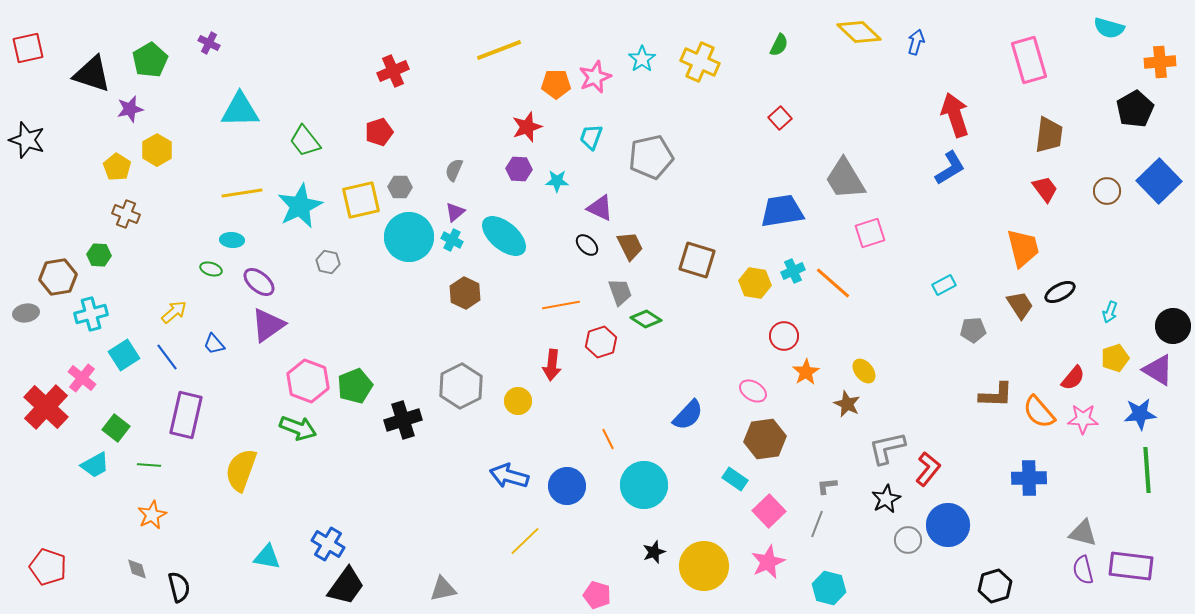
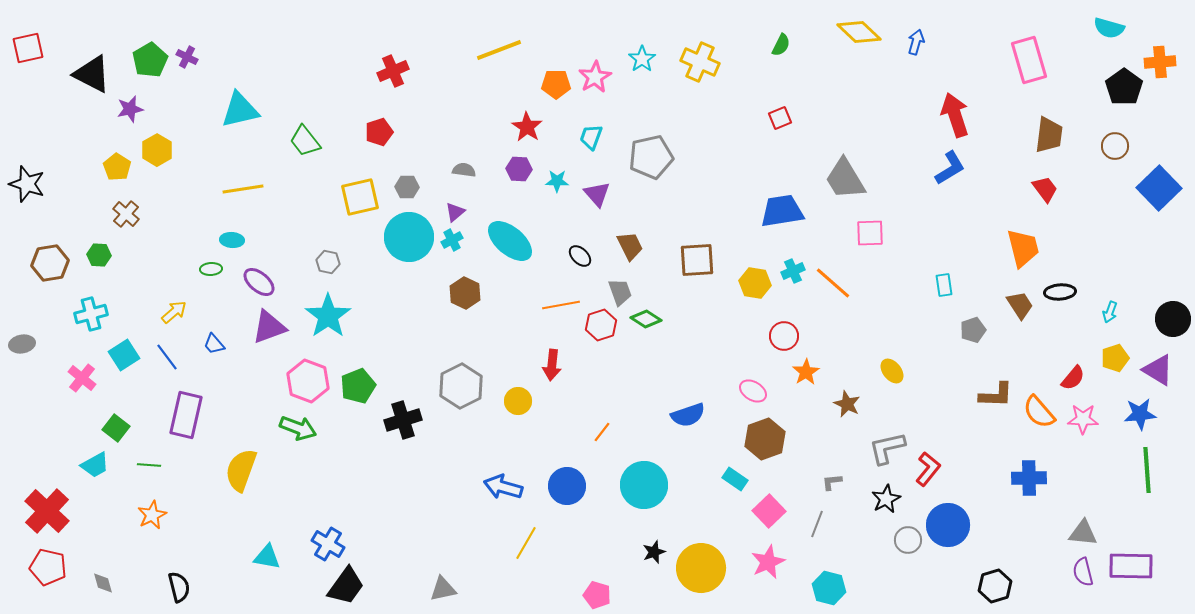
purple cross at (209, 43): moved 22 px left, 14 px down
green semicircle at (779, 45): moved 2 px right
black triangle at (92, 74): rotated 9 degrees clockwise
pink star at (595, 77): rotated 8 degrees counterclockwise
black pentagon at (1135, 109): moved 11 px left, 22 px up; rotated 6 degrees counterclockwise
cyan triangle at (240, 110): rotated 12 degrees counterclockwise
red square at (780, 118): rotated 20 degrees clockwise
red star at (527, 127): rotated 20 degrees counterclockwise
black star at (27, 140): moved 44 px down
gray semicircle at (454, 170): moved 10 px right; rotated 75 degrees clockwise
blue square at (1159, 181): moved 7 px down
gray hexagon at (400, 187): moved 7 px right
brown circle at (1107, 191): moved 8 px right, 45 px up
yellow line at (242, 193): moved 1 px right, 4 px up
yellow square at (361, 200): moved 1 px left, 3 px up
cyan star at (300, 206): moved 28 px right, 110 px down; rotated 9 degrees counterclockwise
purple triangle at (600, 208): moved 3 px left, 14 px up; rotated 24 degrees clockwise
brown cross at (126, 214): rotated 20 degrees clockwise
pink square at (870, 233): rotated 16 degrees clockwise
cyan ellipse at (504, 236): moved 6 px right, 5 px down
cyan cross at (452, 240): rotated 35 degrees clockwise
black ellipse at (587, 245): moved 7 px left, 11 px down
brown square at (697, 260): rotated 21 degrees counterclockwise
green ellipse at (211, 269): rotated 20 degrees counterclockwise
brown hexagon at (58, 277): moved 8 px left, 14 px up
cyan rectangle at (944, 285): rotated 70 degrees counterclockwise
black ellipse at (1060, 292): rotated 24 degrees clockwise
gray ellipse at (26, 313): moved 4 px left, 31 px down
purple triangle at (268, 325): moved 1 px right, 2 px down; rotated 15 degrees clockwise
black circle at (1173, 326): moved 7 px up
gray pentagon at (973, 330): rotated 15 degrees counterclockwise
red hexagon at (601, 342): moved 17 px up
yellow ellipse at (864, 371): moved 28 px right
green pentagon at (355, 386): moved 3 px right
red cross at (46, 407): moved 1 px right, 104 px down
blue semicircle at (688, 415): rotated 28 degrees clockwise
orange line at (608, 439): moved 6 px left, 7 px up; rotated 65 degrees clockwise
brown hexagon at (765, 439): rotated 12 degrees counterclockwise
blue arrow at (509, 476): moved 6 px left, 11 px down
gray L-shape at (827, 486): moved 5 px right, 4 px up
gray triangle at (1083, 533): rotated 8 degrees counterclockwise
yellow line at (525, 541): moved 1 px right, 2 px down; rotated 16 degrees counterclockwise
yellow circle at (704, 566): moved 3 px left, 2 px down
purple rectangle at (1131, 566): rotated 6 degrees counterclockwise
red pentagon at (48, 567): rotated 6 degrees counterclockwise
gray diamond at (137, 569): moved 34 px left, 14 px down
purple semicircle at (1083, 570): moved 2 px down
